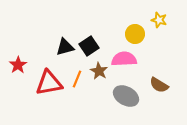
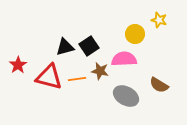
brown star: moved 1 px right; rotated 18 degrees counterclockwise
orange line: rotated 60 degrees clockwise
red triangle: moved 6 px up; rotated 24 degrees clockwise
